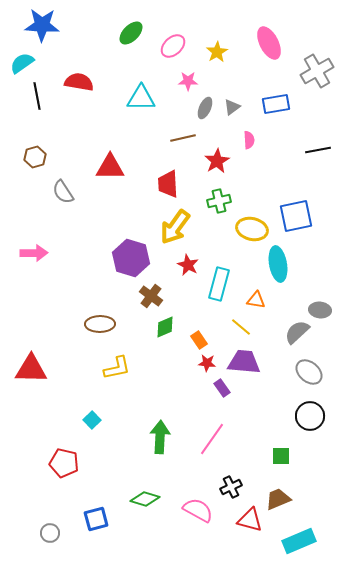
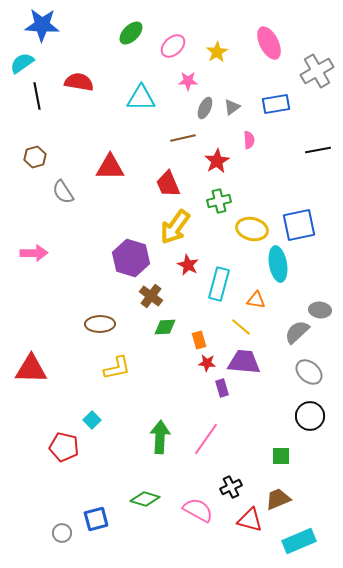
red trapezoid at (168, 184): rotated 20 degrees counterclockwise
blue square at (296, 216): moved 3 px right, 9 px down
green diamond at (165, 327): rotated 20 degrees clockwise
orange rectangle at (199, 340): rotated 18 degrees clockwise
purple rectangle at (222, 388): rotated 18 degrees clockwise
pink line at (212, 439): moved 6 px left
red pentagon at (64, 463): moved 16 px up
gray circle at (50, 533): moved 12 px right
